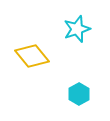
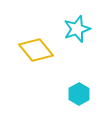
yellow diamond: moved 4 px right, 6 px up
